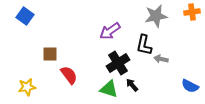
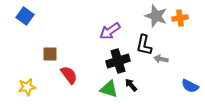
orange cross: moved 12 px left, 6 px down
gray star: rotated 30 degrees clockwise
black cross: moved 2 px up; rotated 15 degrees clockwise
black arrow: moved 1 px left
